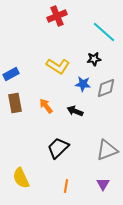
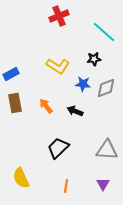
red cross: moved 2 px right
gray triangle: rotated 25 degrees clockwise
